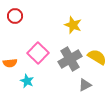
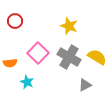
red circle: moved 5 px down
yellow star: moved 4 px left, 1 px down
gray cross: moved 1 px left, 2 px up; rotated 30 degrees counterclockwise
cyan star: moved 1 px down
